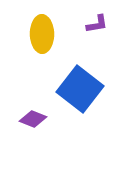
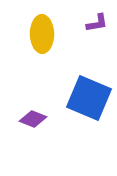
purple L-shape: moved 1 px up
blue square: moved 9 px right, 9 px down; rotated 15 degrees counterclockwise
